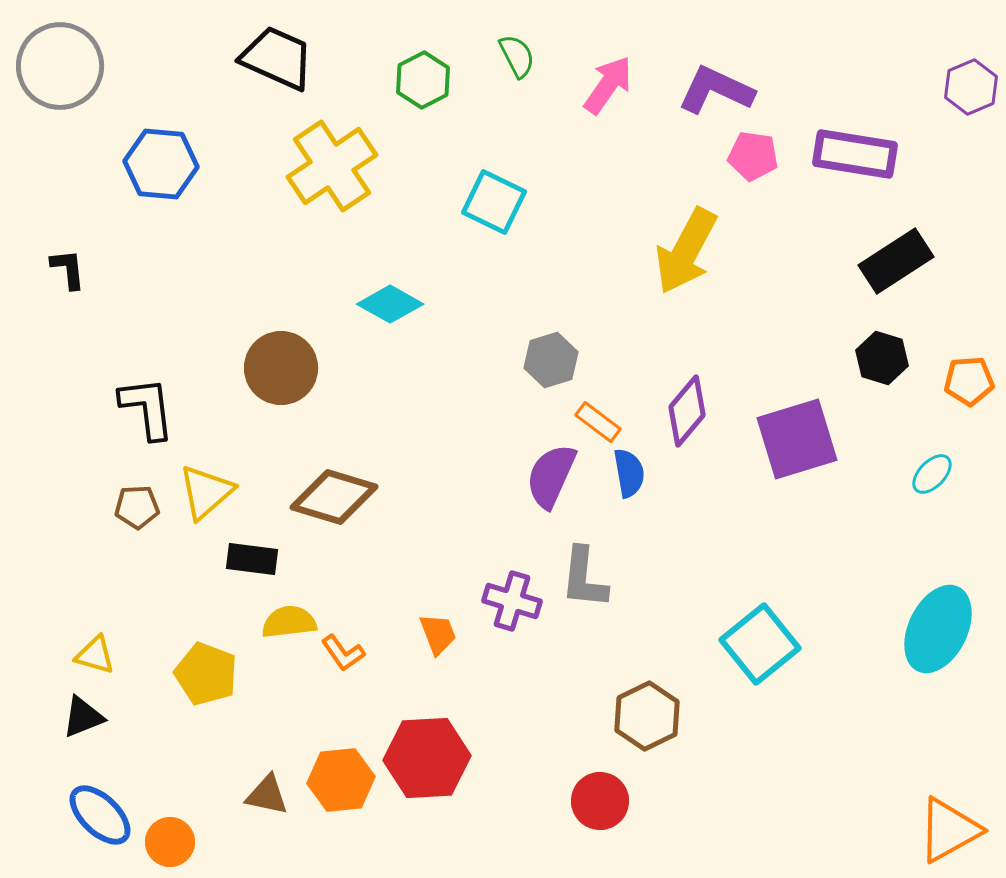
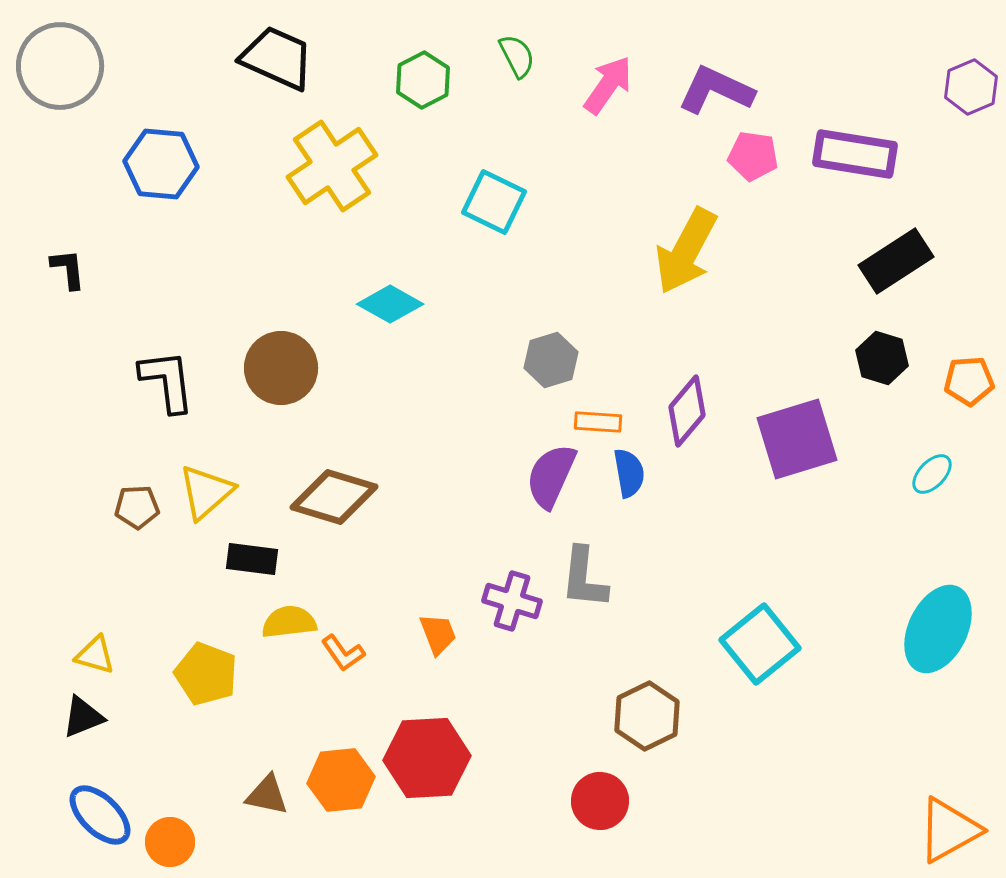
black L-shape at (147, 408): moved 20 px right, 27 px up
orange rectangle at (598, 422): rotated 33 degrees counterclockwise
